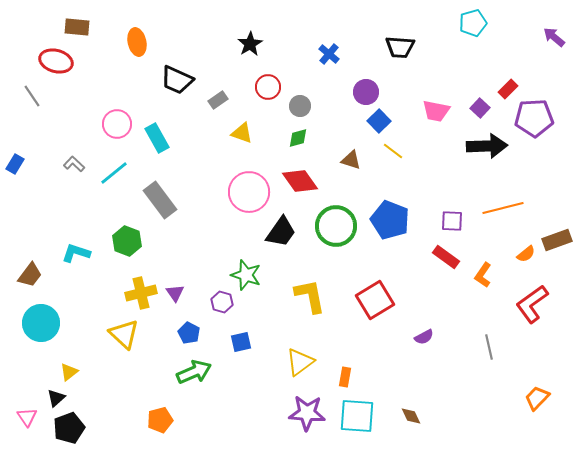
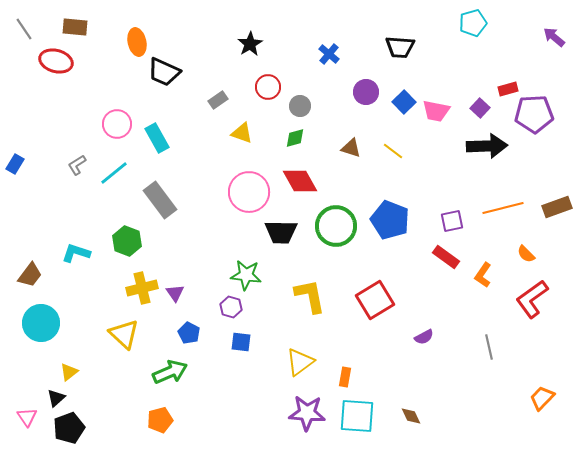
brown rectangle at (77, 27): moved 2 px left
black trapezoid at (177, 80): moved 13 px left, 8 px up
red rectangle at (508, 89): rotated 30 degrees clockwise
gray line at (32, 96): moved 8 px left, 67 px up
purple pentagon at (534, 118): moved 4 px up
blue square at (379, 121): moved 25 px right, 19 px up
green diamond at (298, 138): moved 3 px left
brown triangle at (351, 160): moved 12 px up
gray L-shape at (74, 164): moved 3 px right, 1 px down; rotated 75 degrees counterclockwise
red diamond at (300, 181): rotated 6 degrees clockwise
purple square at (452, 221): rotated 15 degrees counterclockwise
black trapezoid at (281, 232): rotated 56 degrees clockwise
brown rectangle at (557, 240): moved 33 px up
orange semicircle at (526, 254): rotated 84 degrees clockwise
green star at (246, 275): rotated 12 degrees counterclockwise
yellow cross at (141, 293): moved 1 px right, 5 px up
purple hexagon at (222, 302): moved 9 px right, 5 px down
red L-shape at (532, 304): moved 5 px up
blue square at (241, 342): rotated 20 degrees clockwise
green arrow at (194, 372): moved 24 px left
orange trapezoid at (537, 398): moved 5 px right
